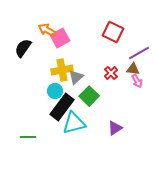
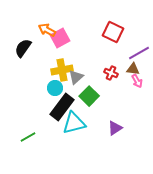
red cross: rotated 24 degrees counterclockwise
cyan circle: moved 3 px up
green line: rotated 28 degrees counterclockwise
